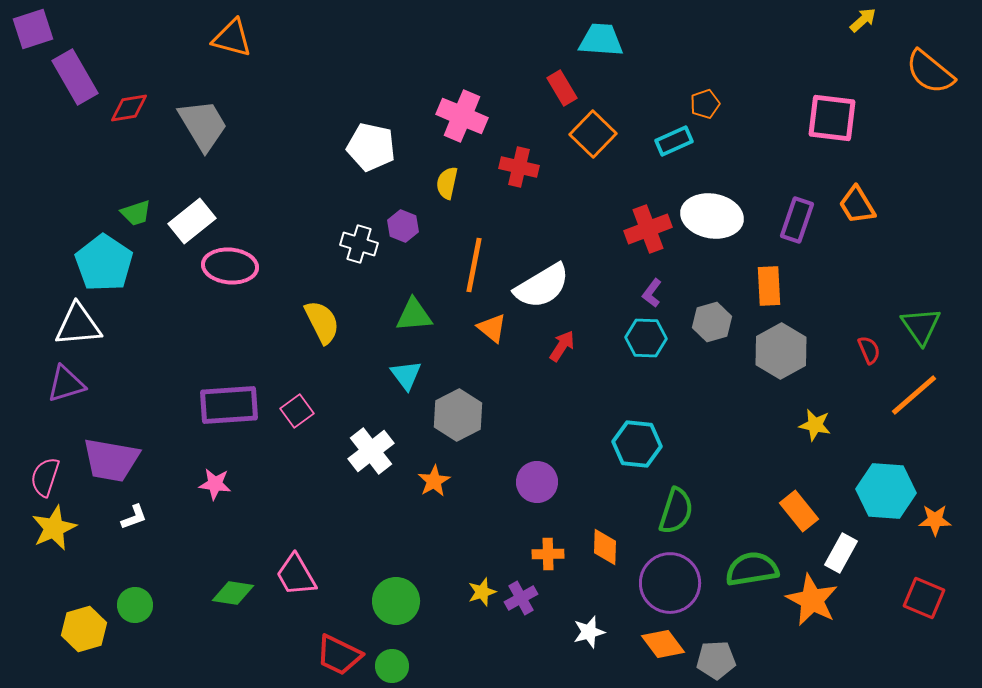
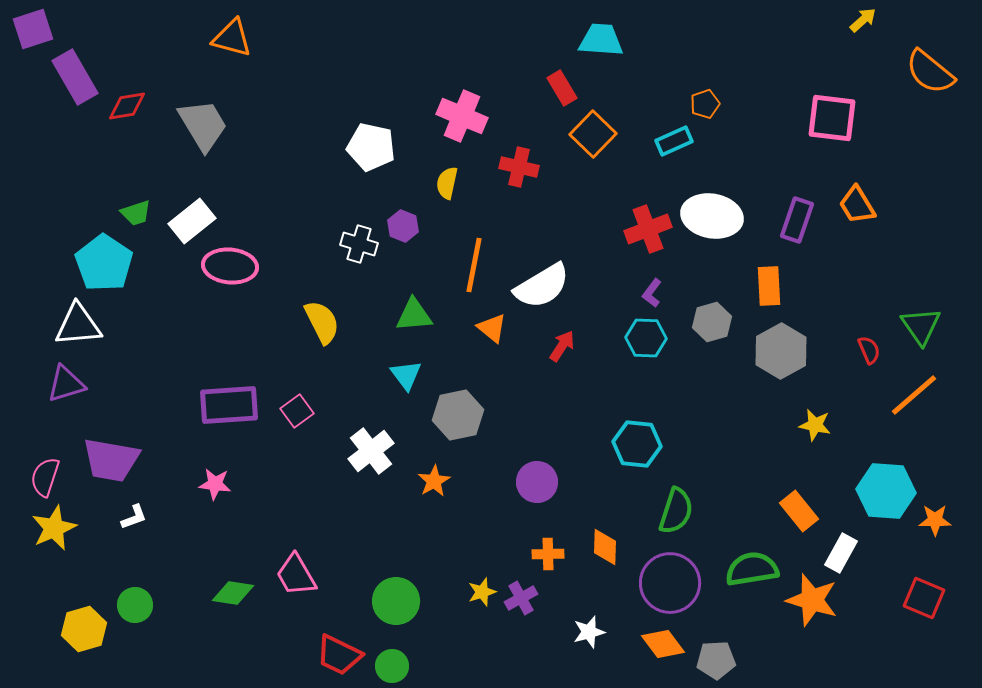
red diamond at (129, 108): moved 2 px left, 2 px up
gray hexagon at (458, 415): rotated 15 degrees clockwise
orange star at (812, 600): rotated 10 degrees counterclockwise
